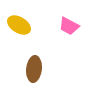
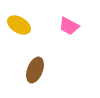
brown ellipse: moved 1 px right, 1 px down; rotated 15 degrees clockwise
